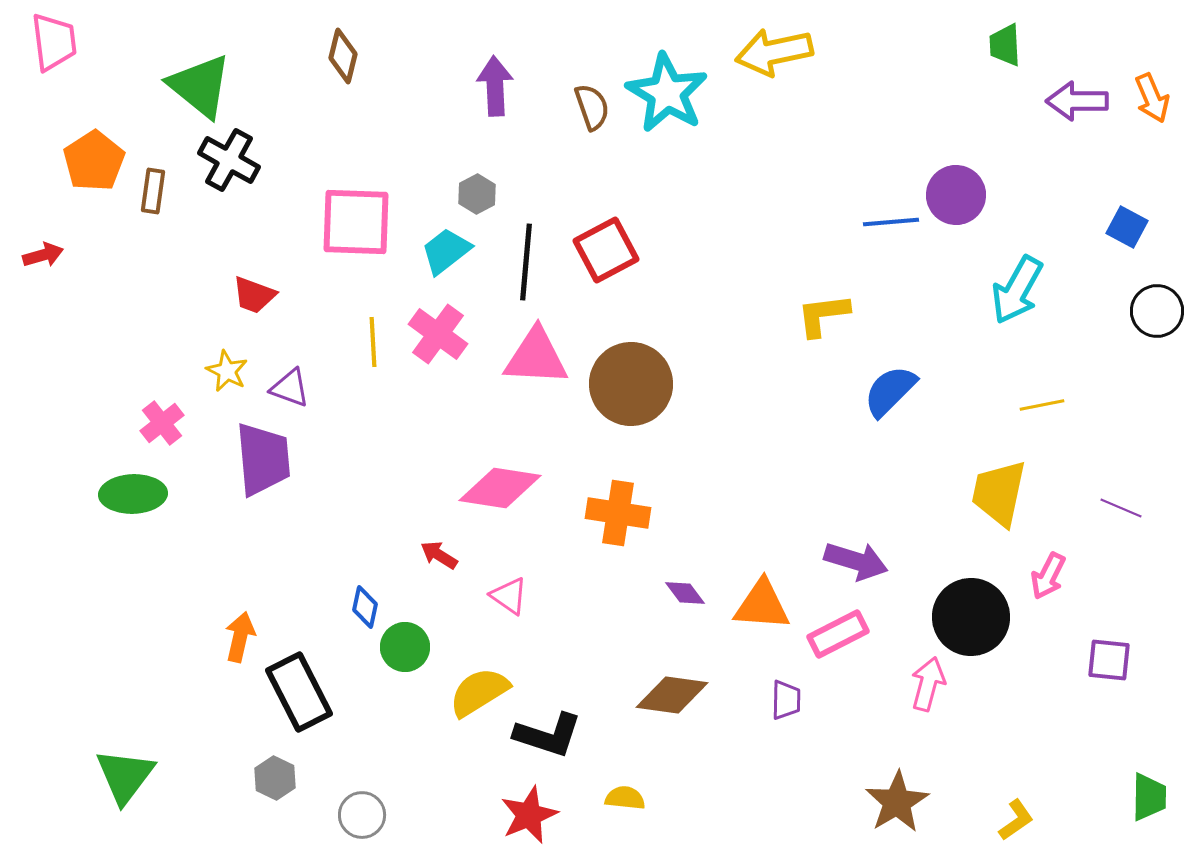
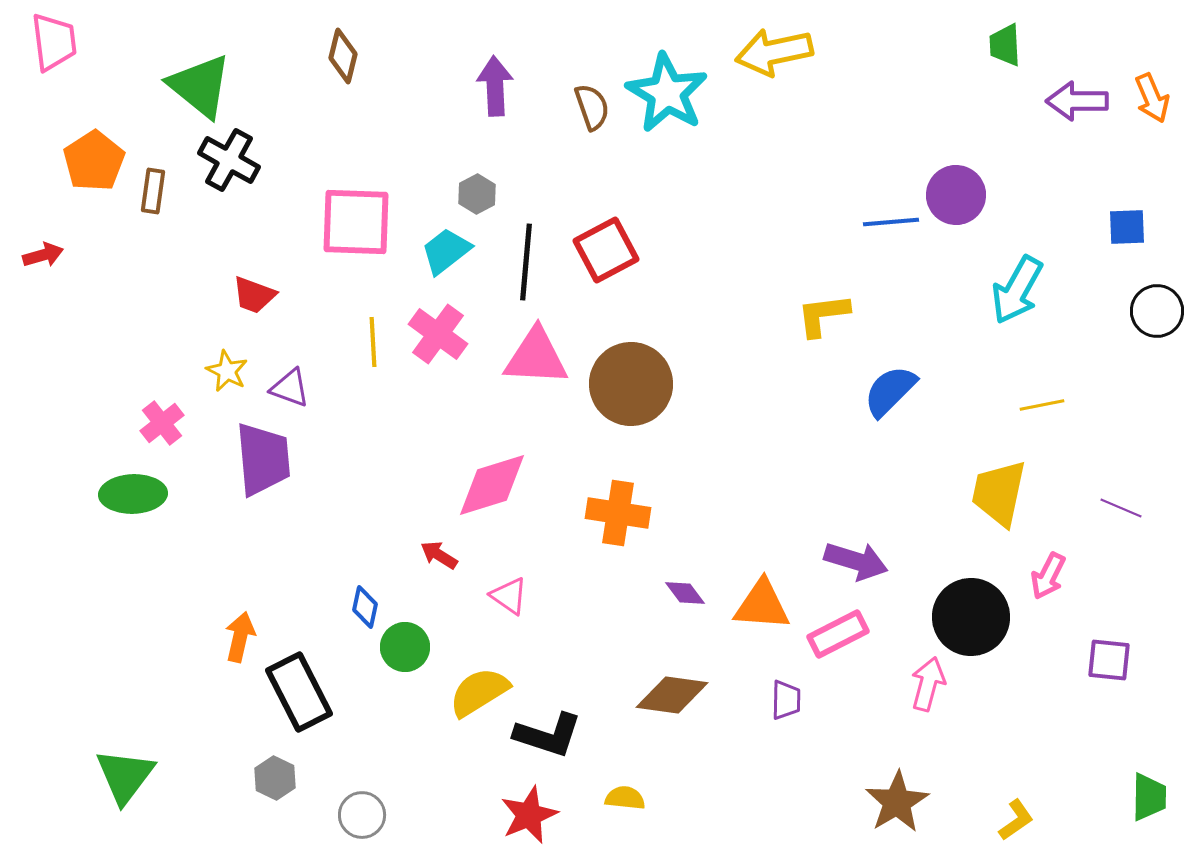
blue square at (1127, 227): rotated 30 degrees counterclockwise
pink diamond at (500, 488): moved 8 px left, 3 px up; rotated 26 degrees counterclockwise
